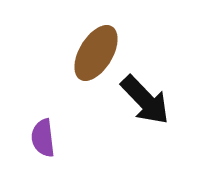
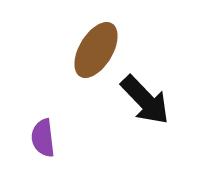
brown ellipse: moved 3 px up
